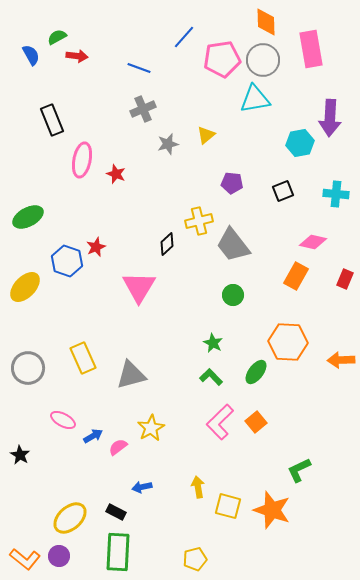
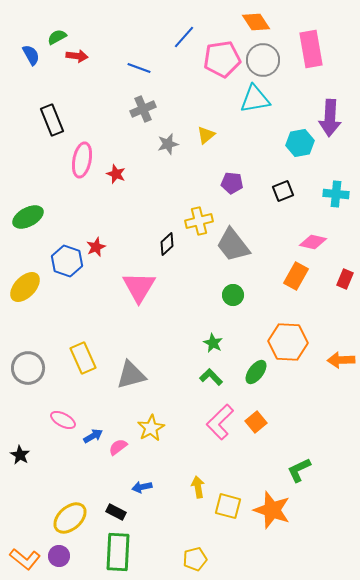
orange diamond at (266, 22): moved 10 px left; rotated 32 degrees counterclockwise
